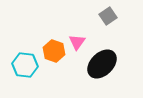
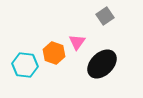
gray square: moved 3 px left
orange hexagon: moved 2 px down
